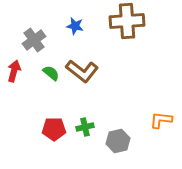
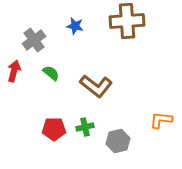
brown L-shape: moved 14 px right, 15 px down
